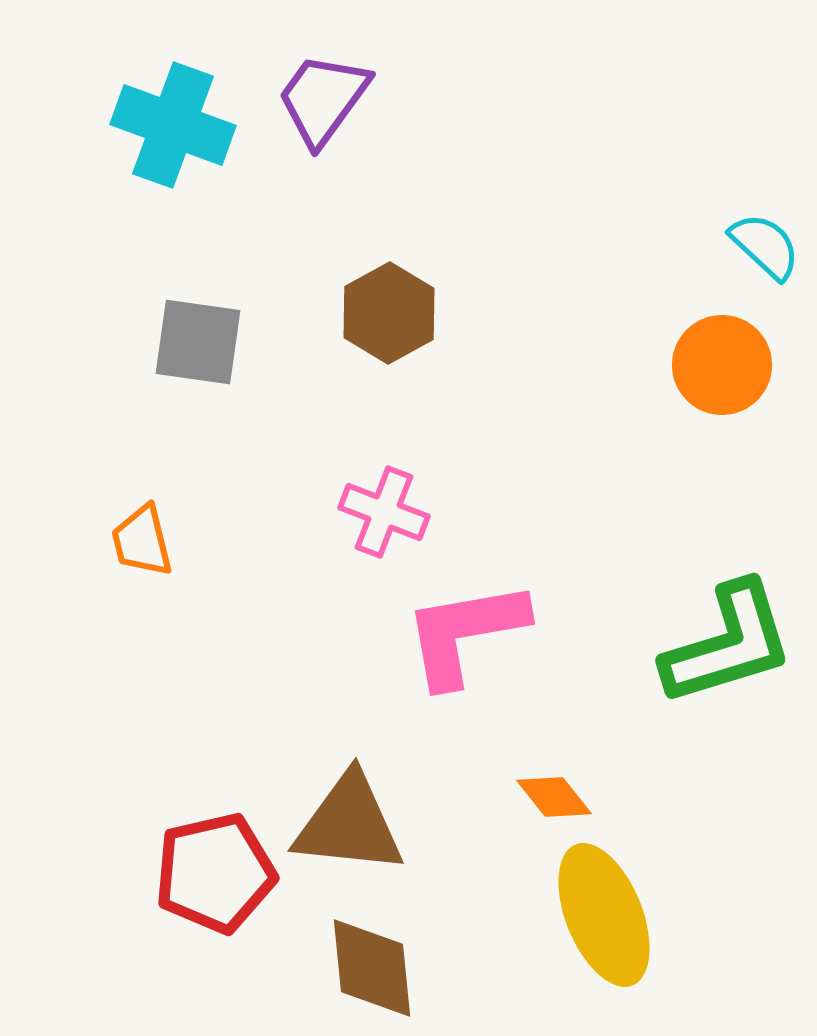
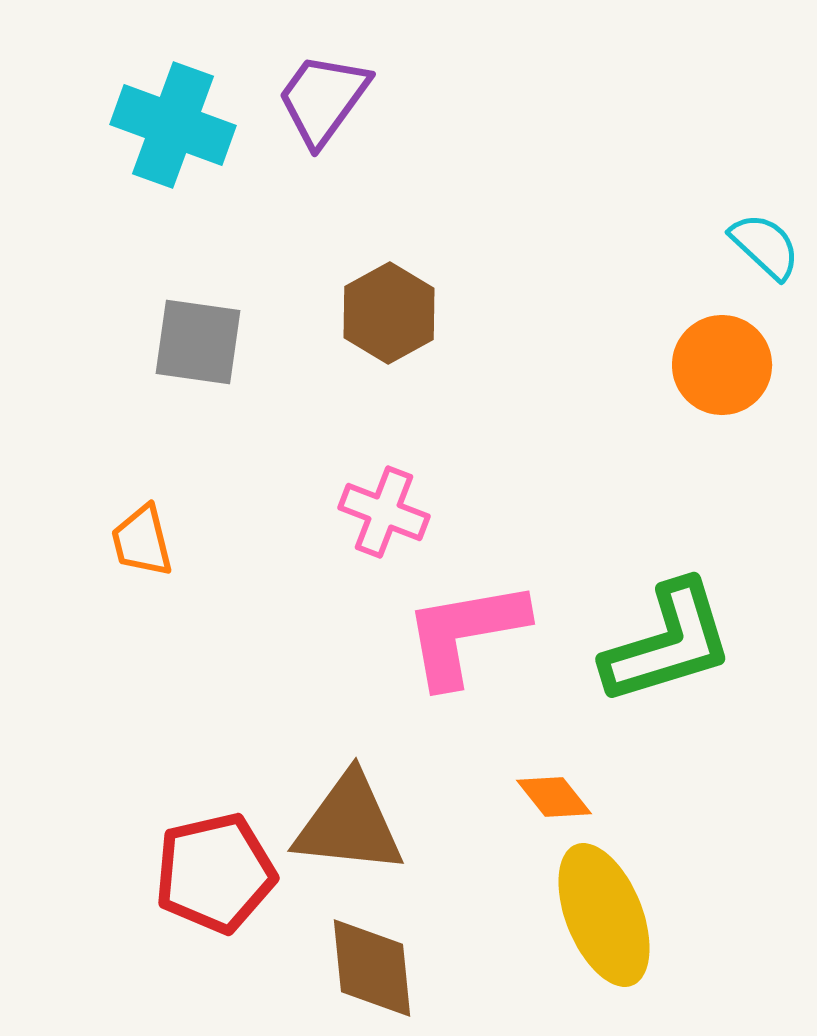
green L-shape: moved 60 px left, 1 px up
